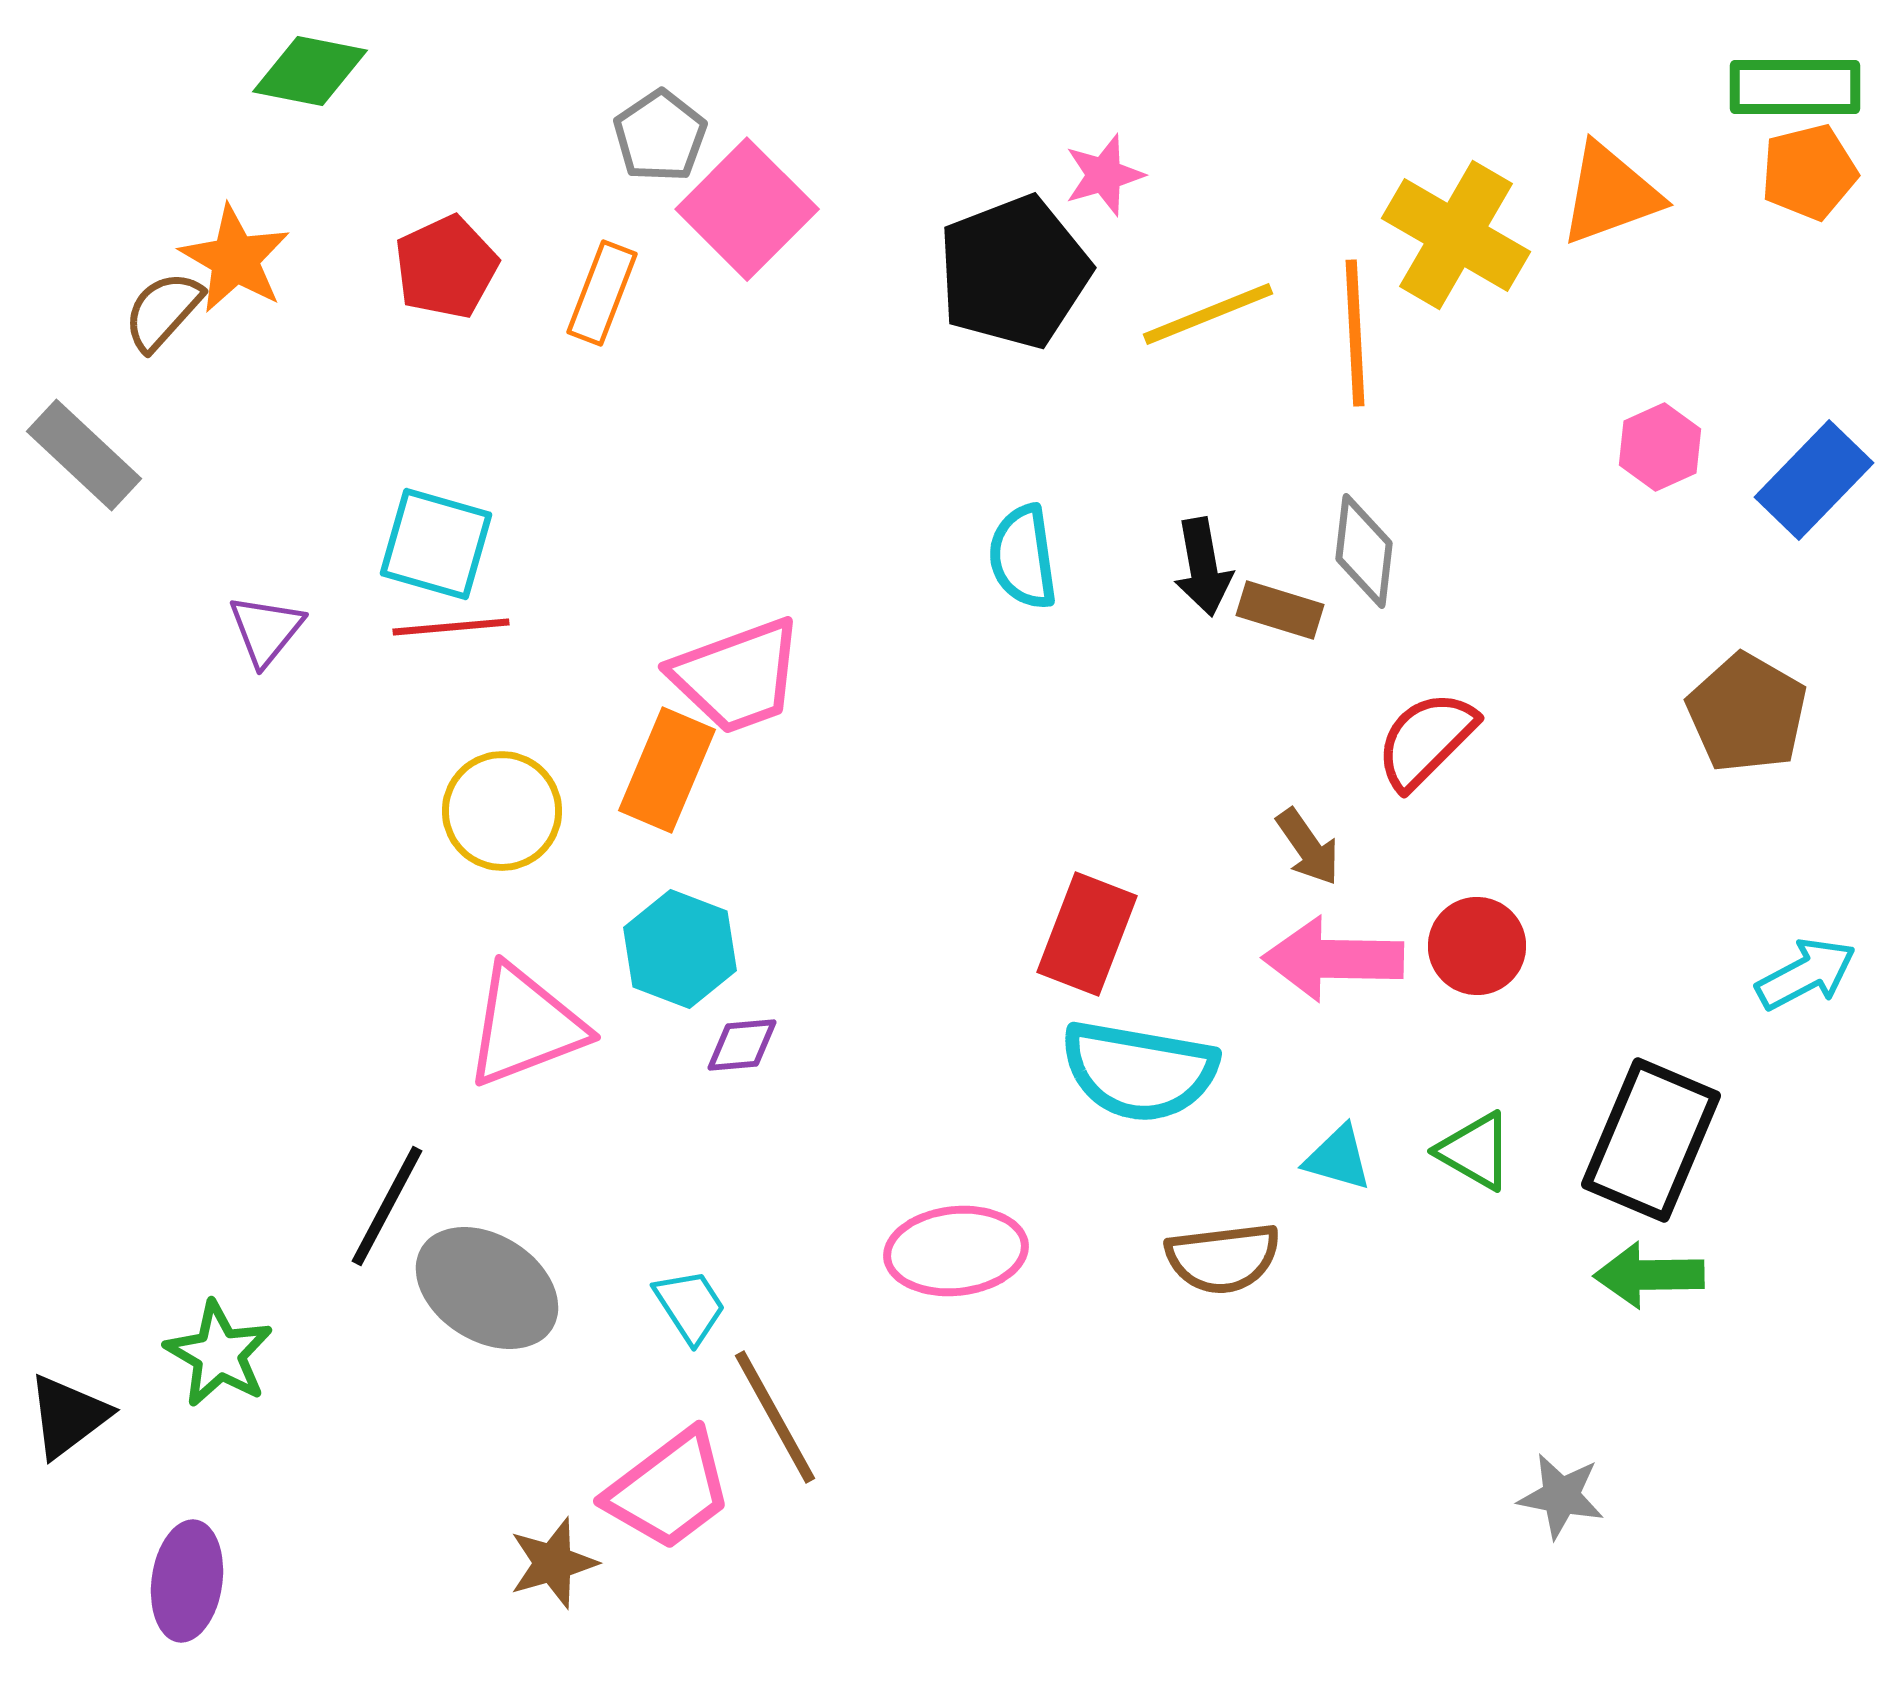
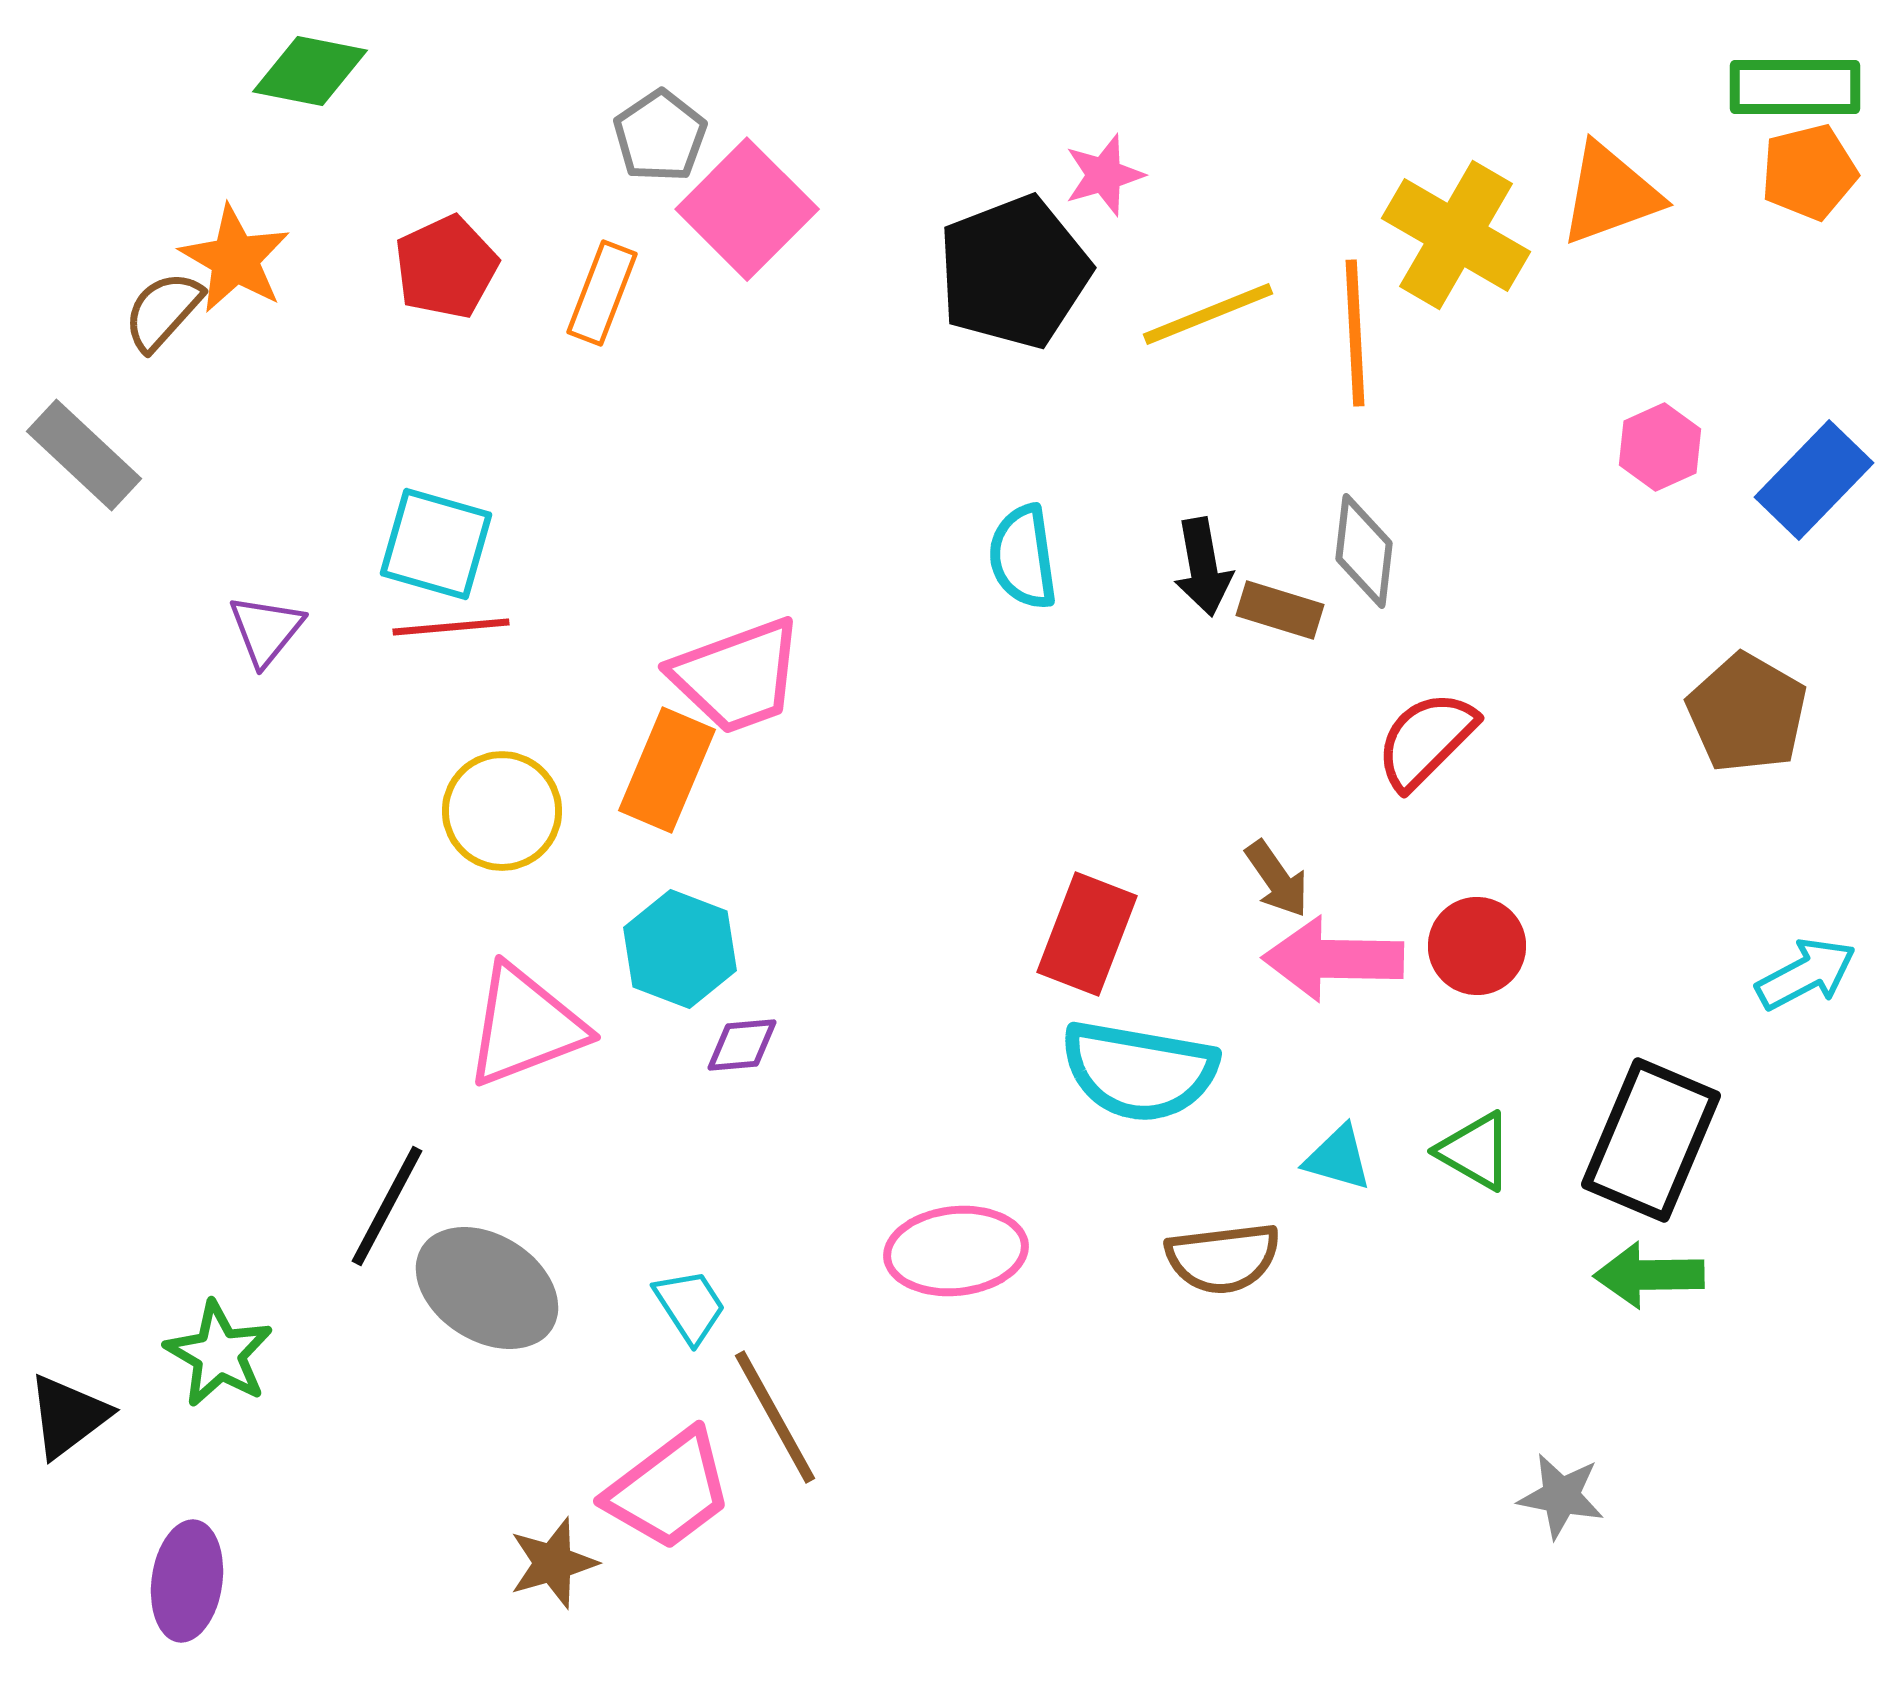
brown arrow at (1308, 847): moved 31 px left, 32 px down
